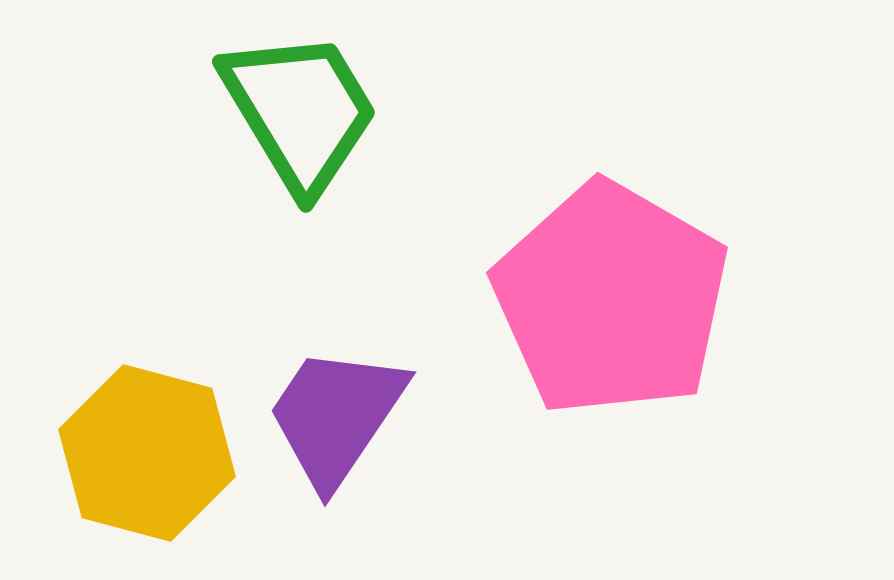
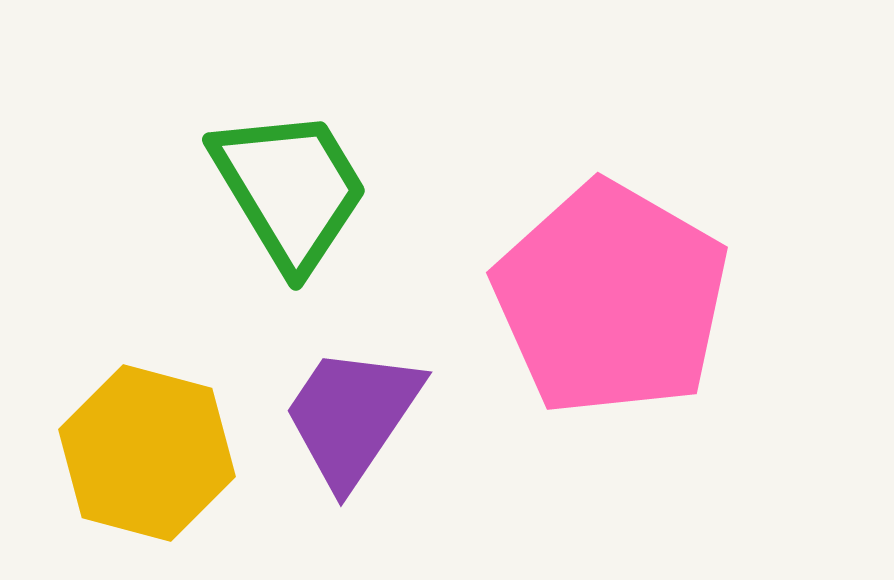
green trapezoid: moved 10 px left, 78 px down
purple trapezoid: moved 16 px right
